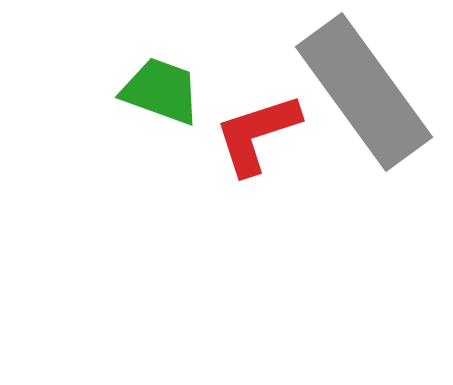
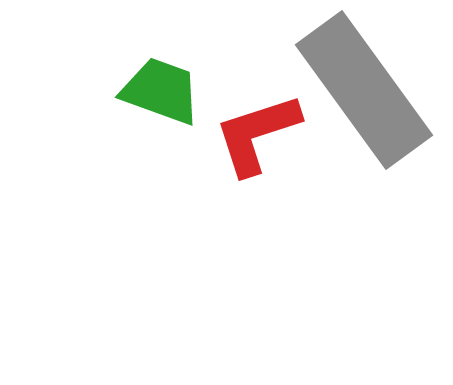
gray rectangle: moved 2 px up
